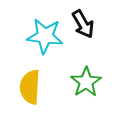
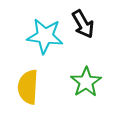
yellow semicircle: moved 2 px left
